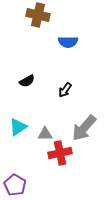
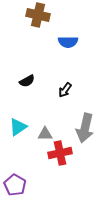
gray arrow: moved 1 px right; rotated 28 degrees counterclockwise
